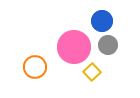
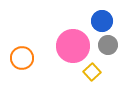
pink circle: moved 1 px left, 1 px up
orange circle: moved 13 px left, 9 px up
